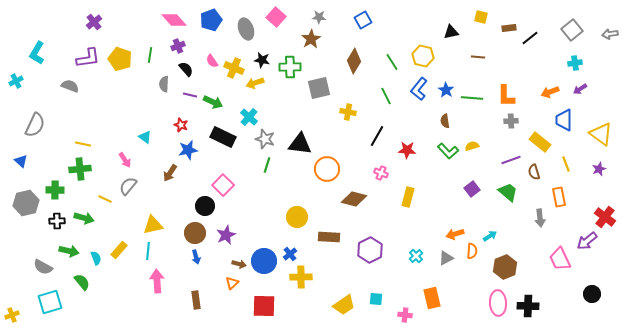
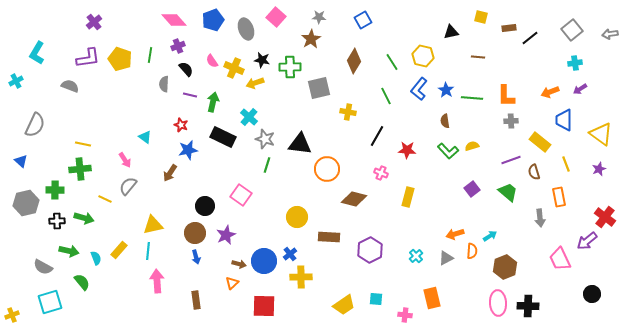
blue pentagon at (211, 20): moved 2 px right
green arrow at (213, 102): rotated 102 degrees counterclockwise
pink square at (223, 185): moved 18 px right, 10 px down; rotated 10 degrees counterclockwise
